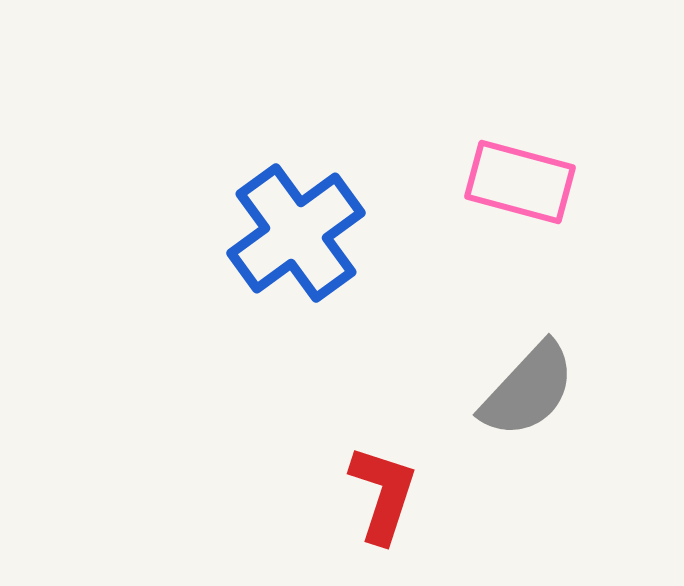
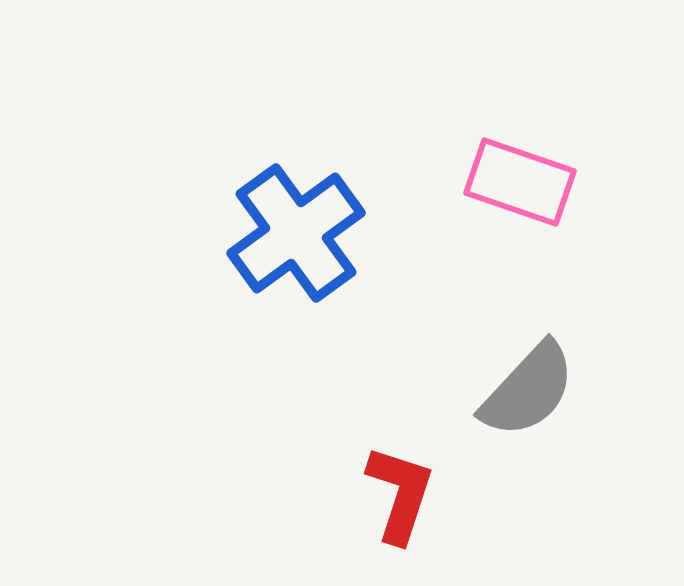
pink rectangle: rotated 4 degrees clockwise
red L-shape: moved 17 px right
